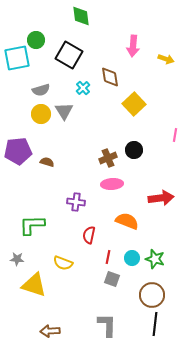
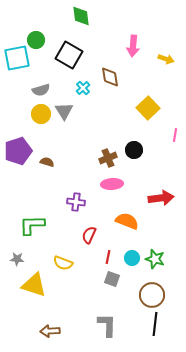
yellow square: moved 14 px right, 4 px down
purple pentagon: rotated 12 degrees counterclockwise
red semicircle: rotated 12 degrees clockwise
